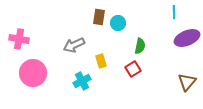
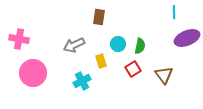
cyan circle: moved 21 px down
brown triangle: moved 23 px left, 7 px up; rotated 18 degrees counterclockwise
